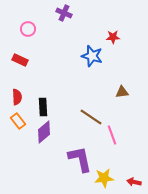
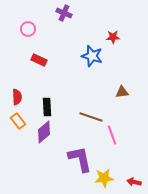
red rectangle: moved 19 px right
black rectangle: moved 4 px right
brown line: rotated 15 degrees counterclockwise
